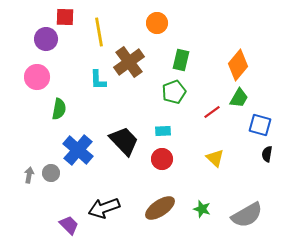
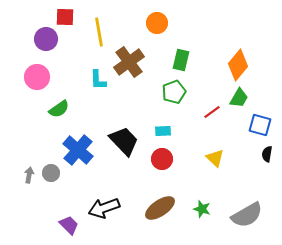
green semicircle: rotated 45 degrees clockwise
